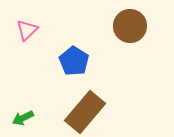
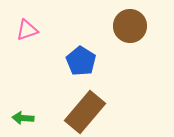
pink triangle: rotated 25 degrees clockwise
blue pentagon: moved 7 px right
green arrow: rotated 30 degrees clockwise
